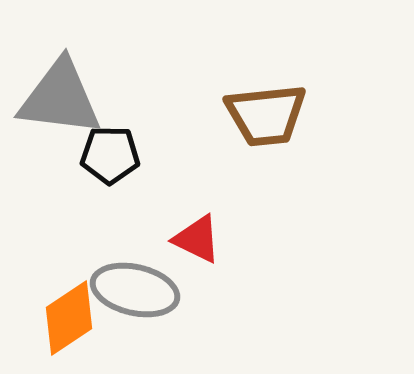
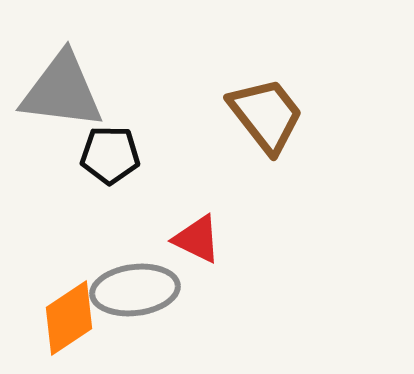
gray triangle: moved 2 px right, 7 px up
brown trapezoid: rotated 122 degrees counterclockwise
gray ellipse: rotated 20 degrees counterclockwise
